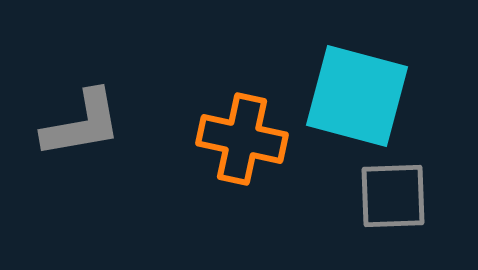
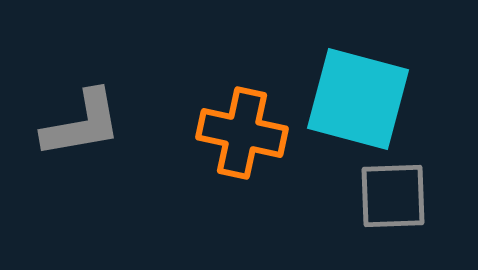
cyan square: moved 1 px right, 3 px down
orange cross: moved 6 px up
